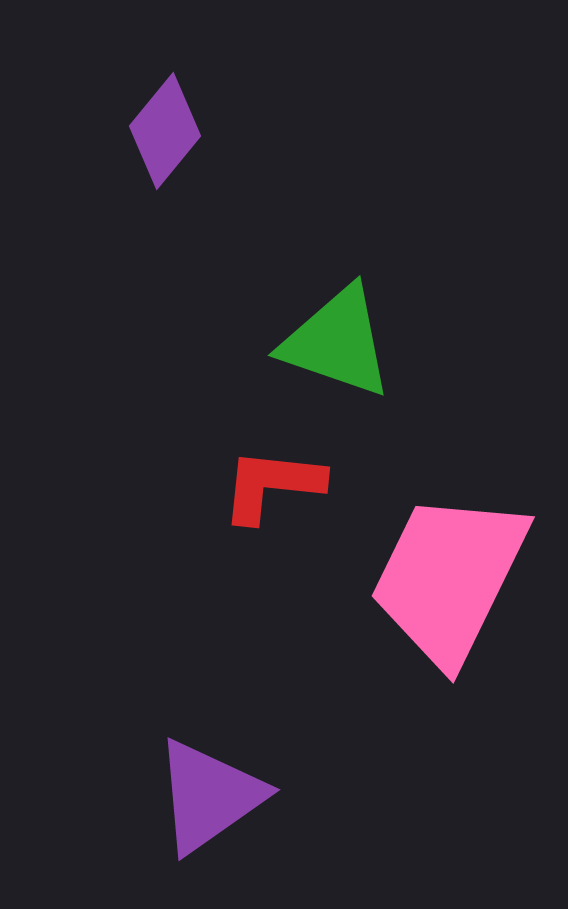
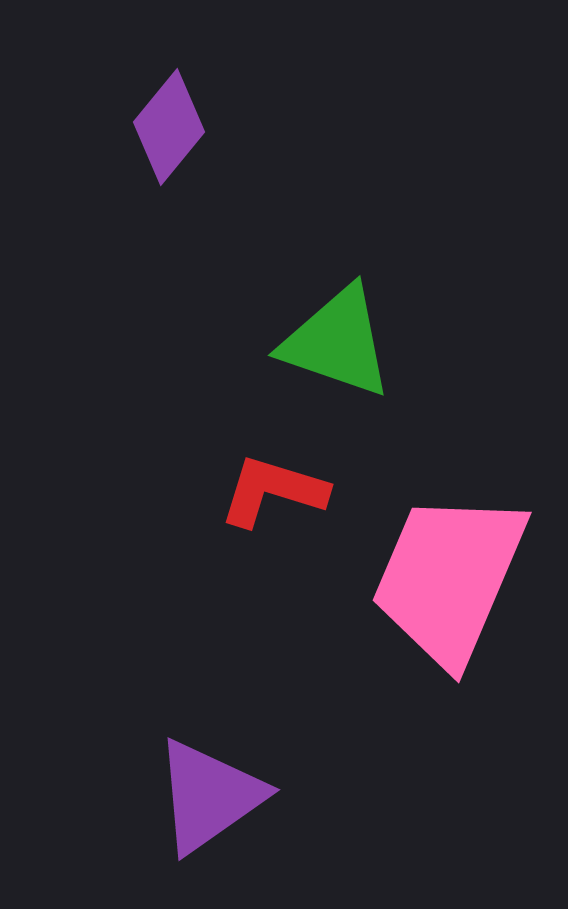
purple diamond: moved 4 px right, 4 px up
red L-shape: moved 1 px right, 6 px down; rotated 11 degrees clockwise
pink trapezoid: rotated 3 degrees counterclockwise
